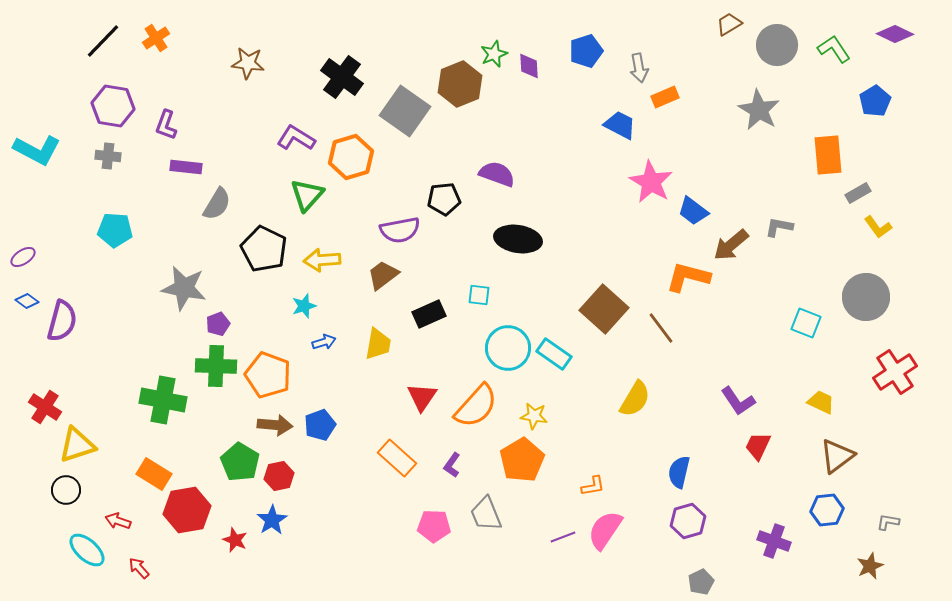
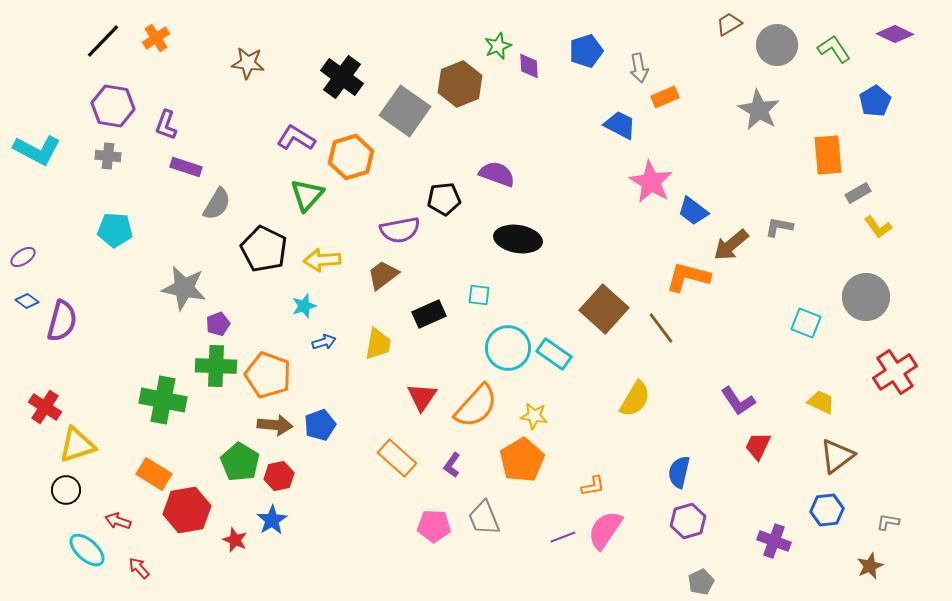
green star at (494, 54): moved 4 px right, 8 px up
purple rectangle at (186, 167): rotated 12 degrees clockwise
gray trapezoid at (486, 514): moved 2 px left, 4 px down
